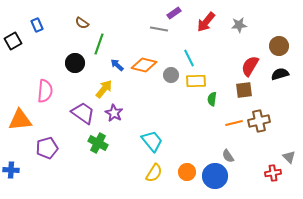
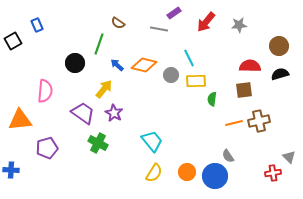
brown semicircle: moved 36 px right
red semicircle: rotated 60 degrees clockwise
